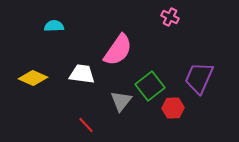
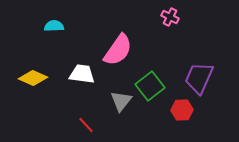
red hexagon: moved 9 px right, 2 px down
